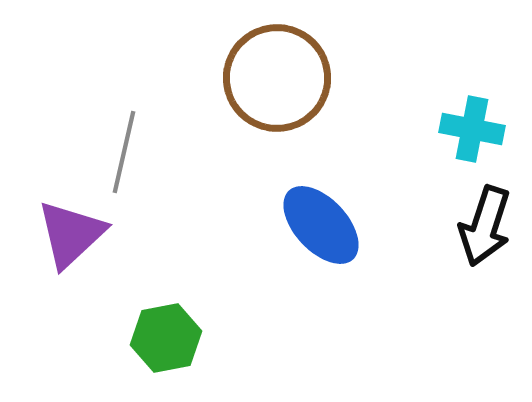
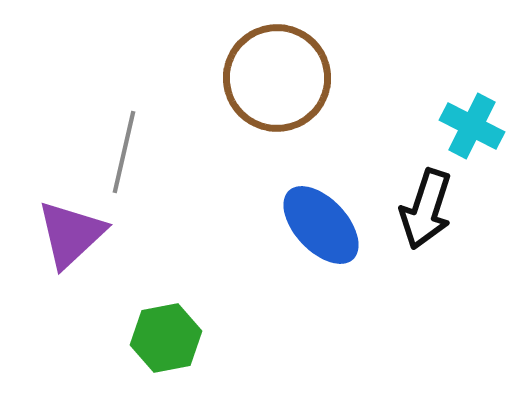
cyan cross: moved 3 px up; rotated 16 degrees clockwise
black arrow: moved 59 px left, 17 px up
